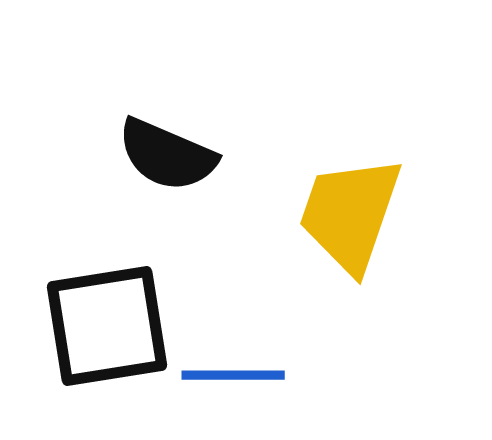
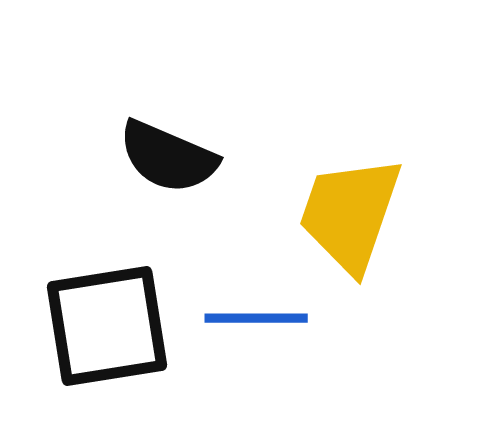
black semicircle: moved 1 px right, 2 px down
blue line: moved 23 px right, 57 px up
